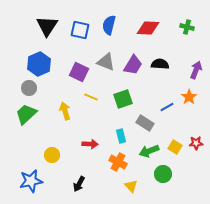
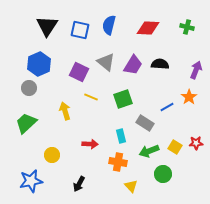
gray triangle: rotated 18 degrees clockwise
green trapezoid: moved 9 px down
orange cross: rotated 18 degrees counterclockwise
